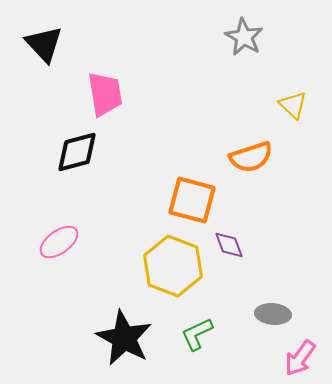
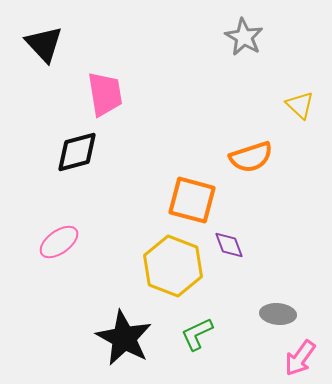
yellow triangle: moved 7 px right
gray ellipse: moved 5 px right
